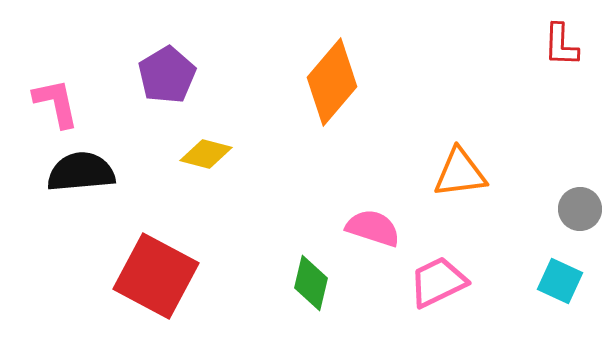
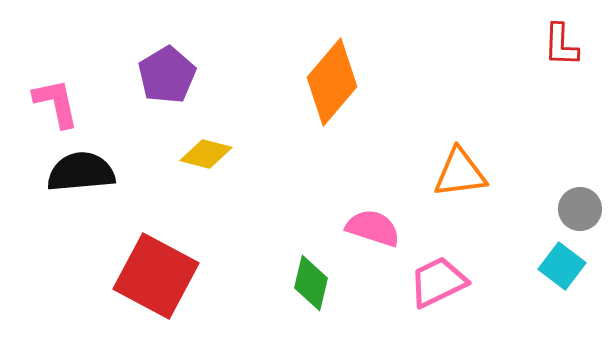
cyan square: moved 2 px right, 15 px up; rotated 12 degrees clockwise
